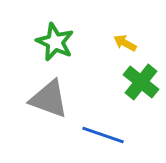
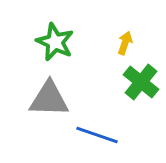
yellow arrow: rotated 80 degrees clockwise
gray triangle: rotated 18 degrees counterclockwise
blue line: moved 6 px left
